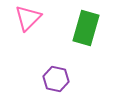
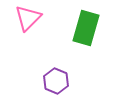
purple hexagon: moved 2 px down; rotated 10 degrees clockwise
